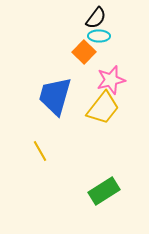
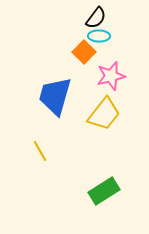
pink star: moved 4 px up
yellow trapezoid: moved 1 px right, 6 px down
